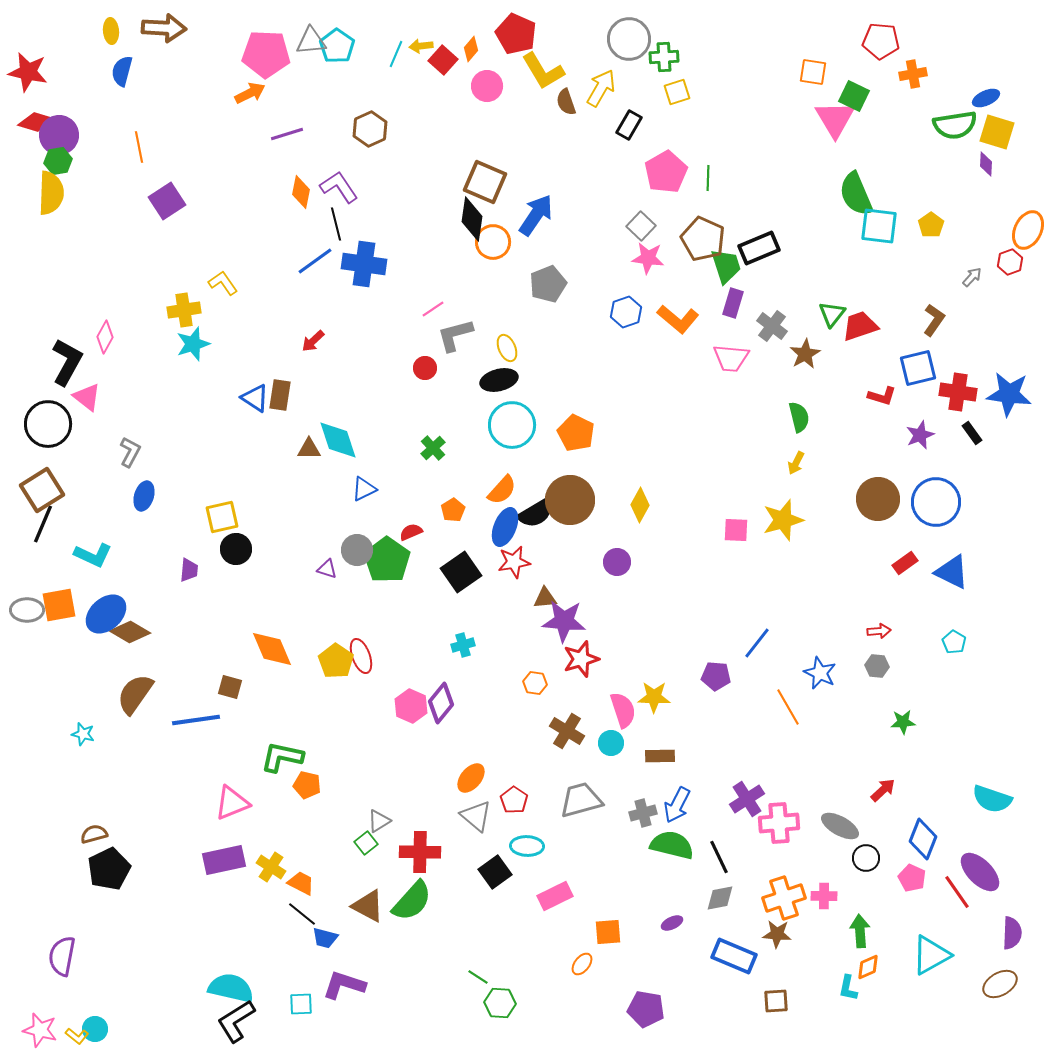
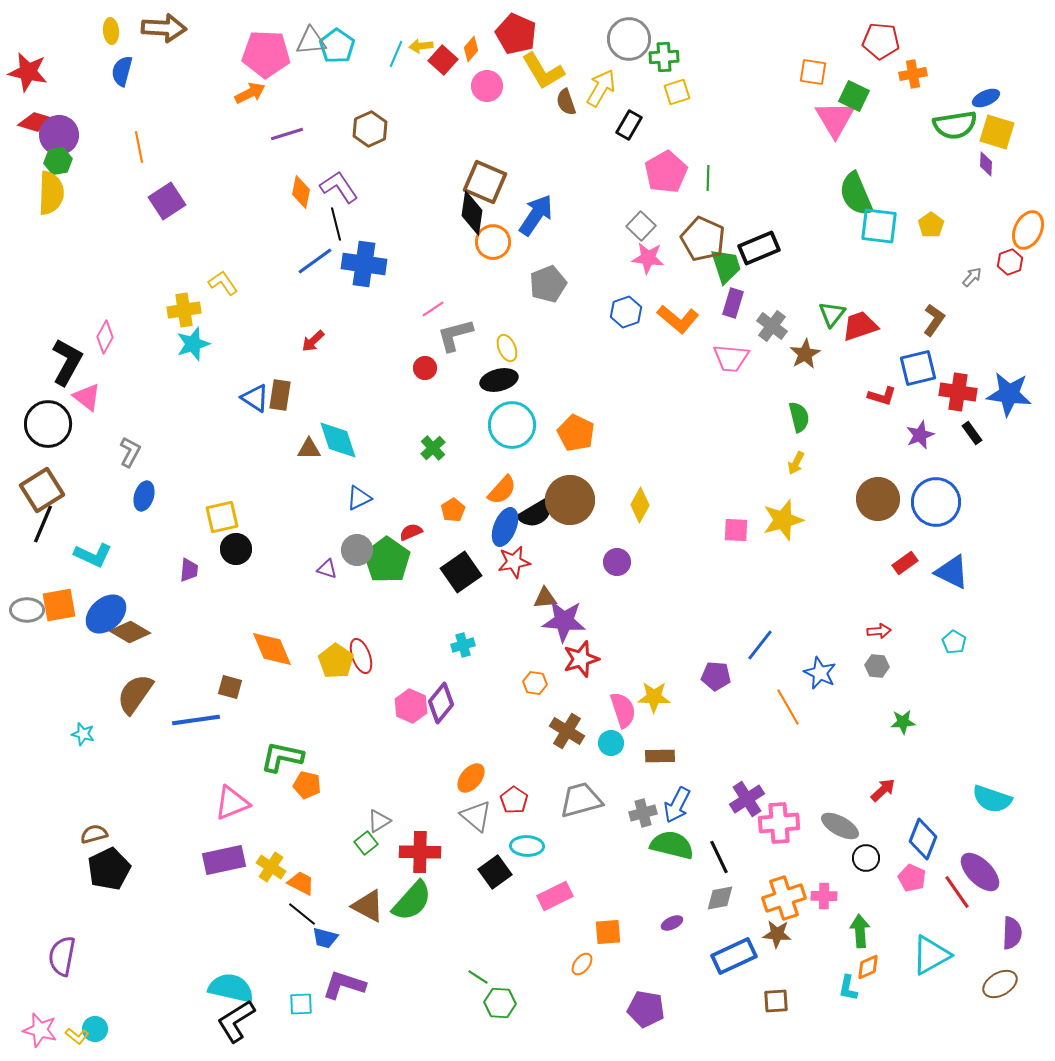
black diamond at (472, 219): moved 6 px up
blue triangle at (364, 489): moved 5 px left, 9 px down
blue line at (757, 643): moved 3 px right, 2 px down
blue rectangle at (734, 956): rotated 48 degrees counterclockwise
